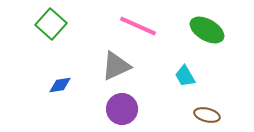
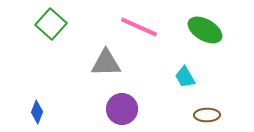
pink line: moved 1 px right, 1 px down
green ellipse: moved 2 px left
gray triangle: moved 10 px left, 3 px up; rotated 24 degrees clockwise
cyan trapezoid: moved 1 px down
blue diamond: moved 23 px left, 27 px down; rotated 60 degrees counterclockwise
brown ellipse: rotated 15 degrees counterclockwise
